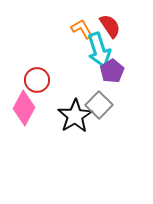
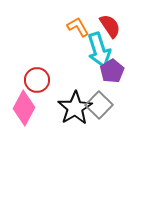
orange L-shape: moved 4 px left, 2 px up
black star: moved 8 px up
